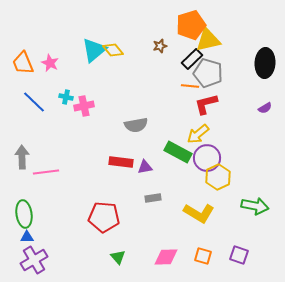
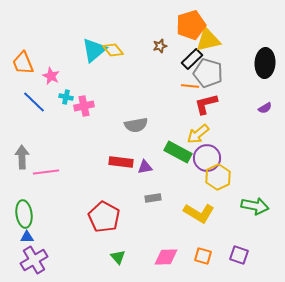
pink star: moved 1 px right, 13 px down
red pentagon: rotated 24 degrees clockwise
